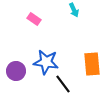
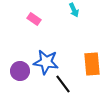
purple circle: moved 4 px right
